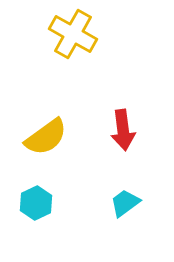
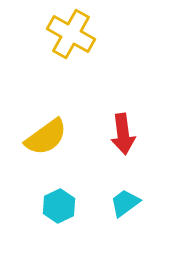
yellow cross: moved 2 px left
red arrow: moved 4 px down
cyan hexagon: moved 23 px right, 3 px down
